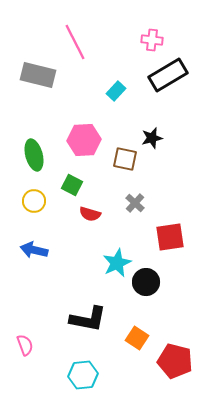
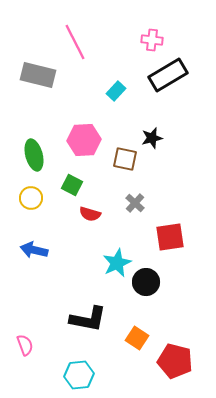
yellow circle: moved 3 px left, 3 px up
cyan hexagon: moved 4 px left
